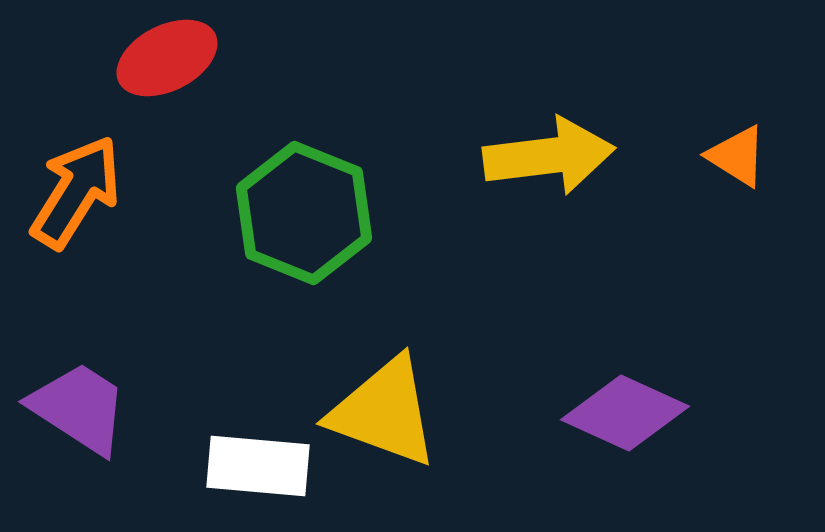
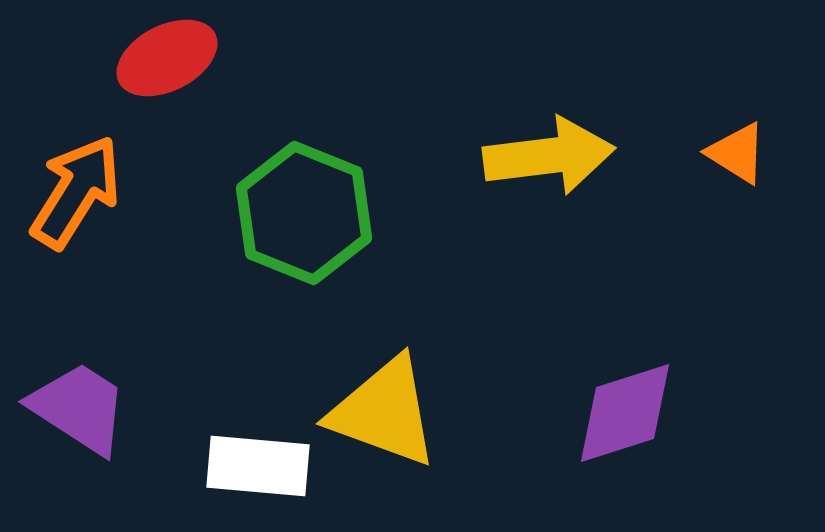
orange triangle: moved 3 px up
purple diamond: rotated 42 degrees counterclockwise
